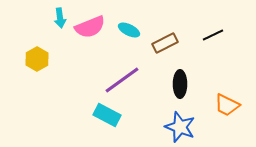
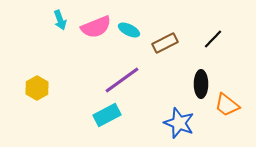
cyan arrow: moved 2 px down; rotated 12 degrees counterclockwise
pink semicircle: moved 6 px right
black line: moved 4 px down; rotated 20 degrees counterclockwise
yellow hexagon: moved 29 px down
black ellipse: moved 21 px right
orange trapezoid: rotated 12 degrees clockwise
cyan rectangle: rotated 56 degrees counterclockwise
blue star: moved 1 px left, 4 px up
